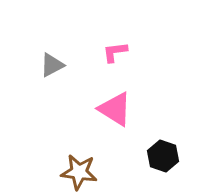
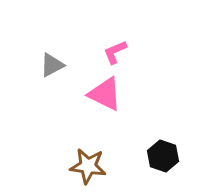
pink L-shape: rotated 16 degrees counterclockwise
pink triangle: moved 10 px left, 15 px up; rotated 6 degrees counterclockwise
brown star: moved 9 px right, 6 px up
